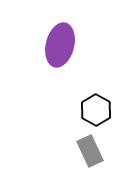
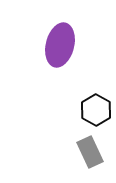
gray rectangle: moved 1 px down
